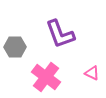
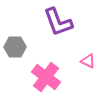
purple L-shape: moved 2 px left, 12 px up
pink triangle: moved 4 px left, 12 px up
